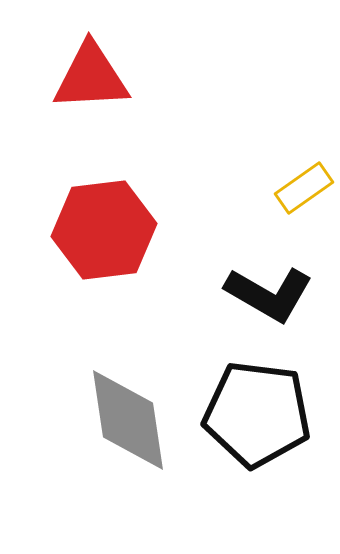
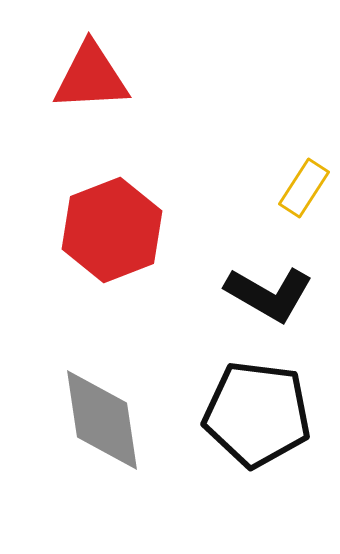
yellow rectangle: rotated 22 degrees counterclockwise
red hexagon: moved 8 px right; rotated 14 degrees counterclockwise
gray diamond: moved 26 px left
